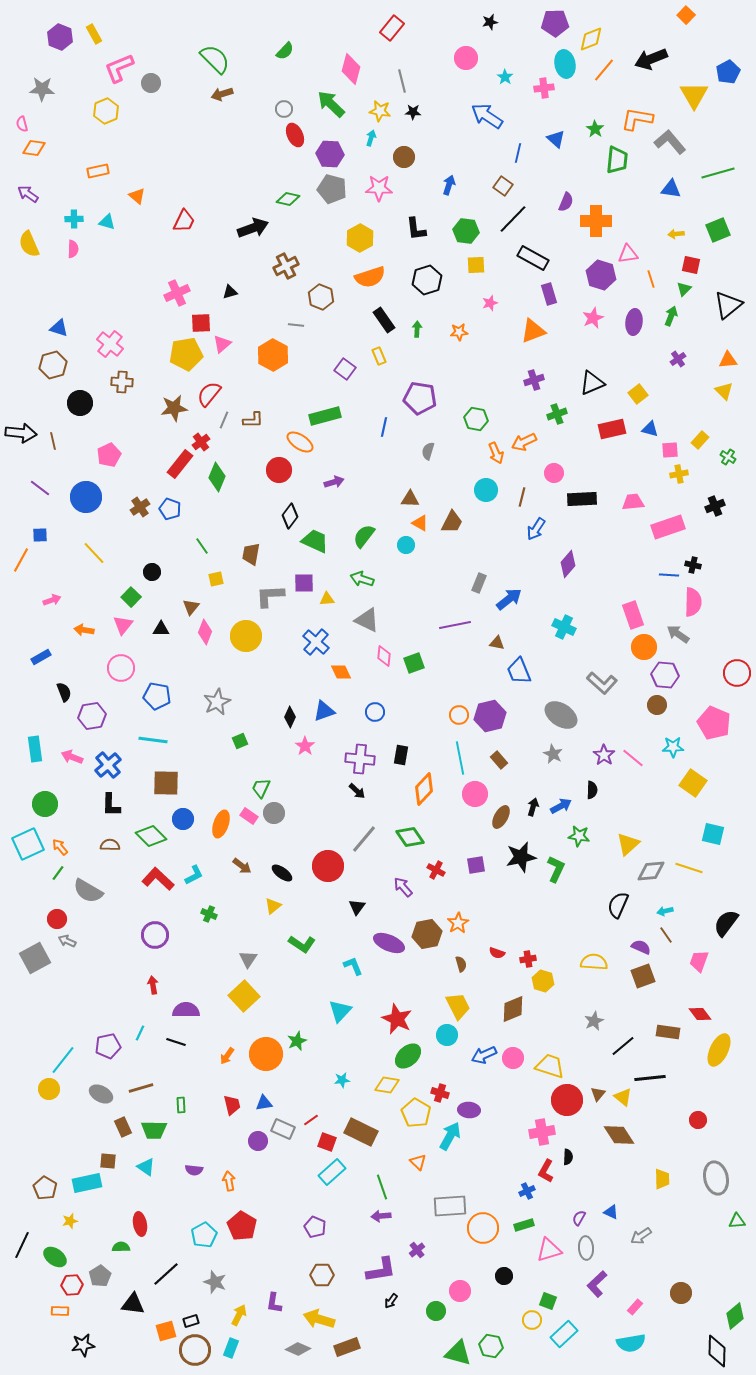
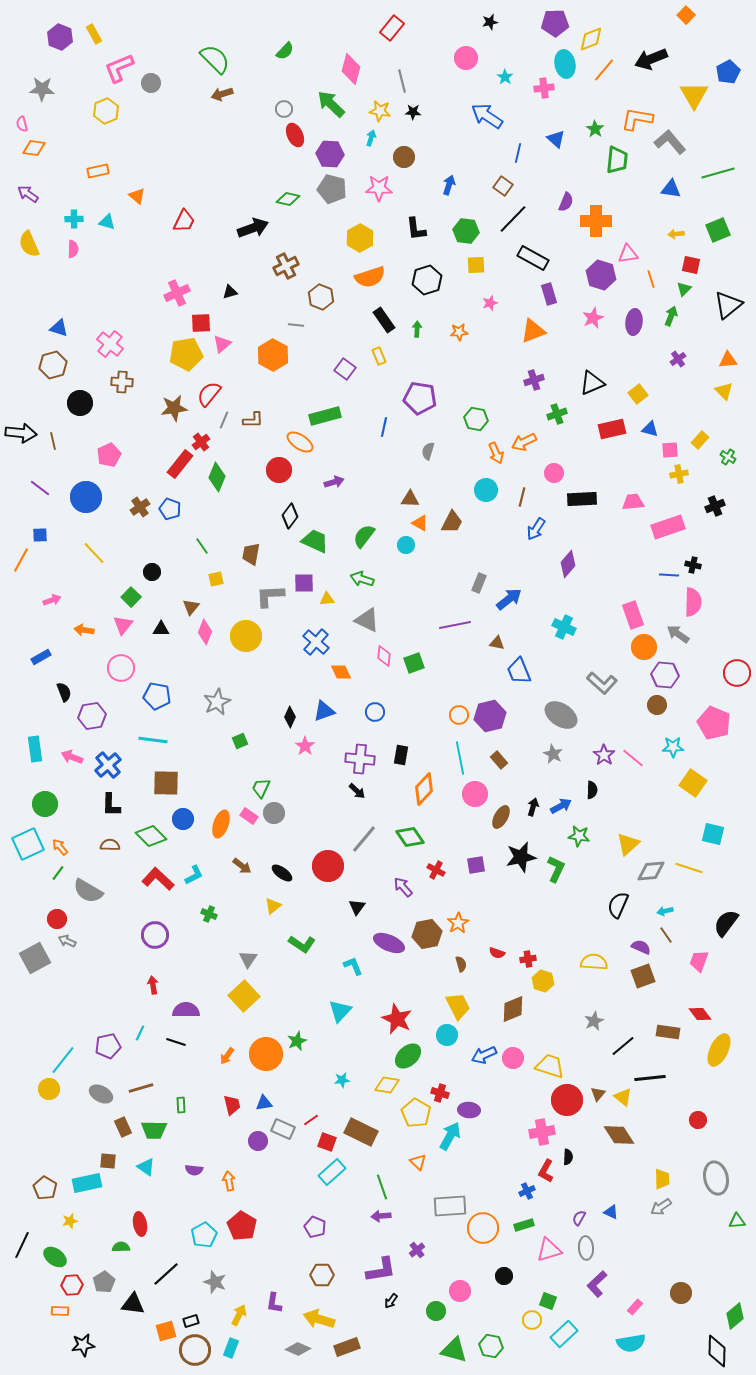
gray arrow at (641, 1236): moved 20 px right, 29 px up
gray pentagon at (100, 1276): moved 4 px right, 6 px down
green triangle at (458, 1353): moved 4 px left, 3 px up
